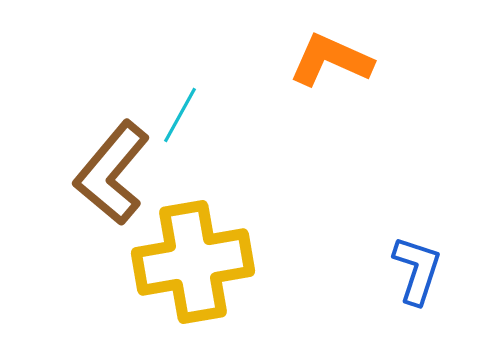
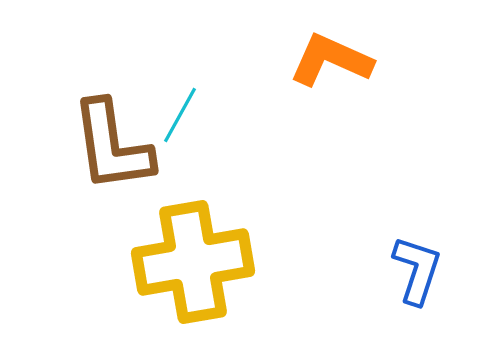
brown L-shape: moved 27 px up; rotated 48 degrees counterclockwise
